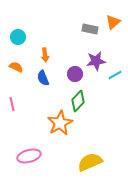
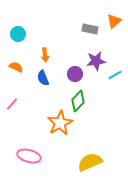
orange triangle: moved 1 px right, 1 px up
cyan circle: moved 3 px up
pink line: rotated 56 degrees clockwise
pink ellipse: rotated 30 degrees clockwise
